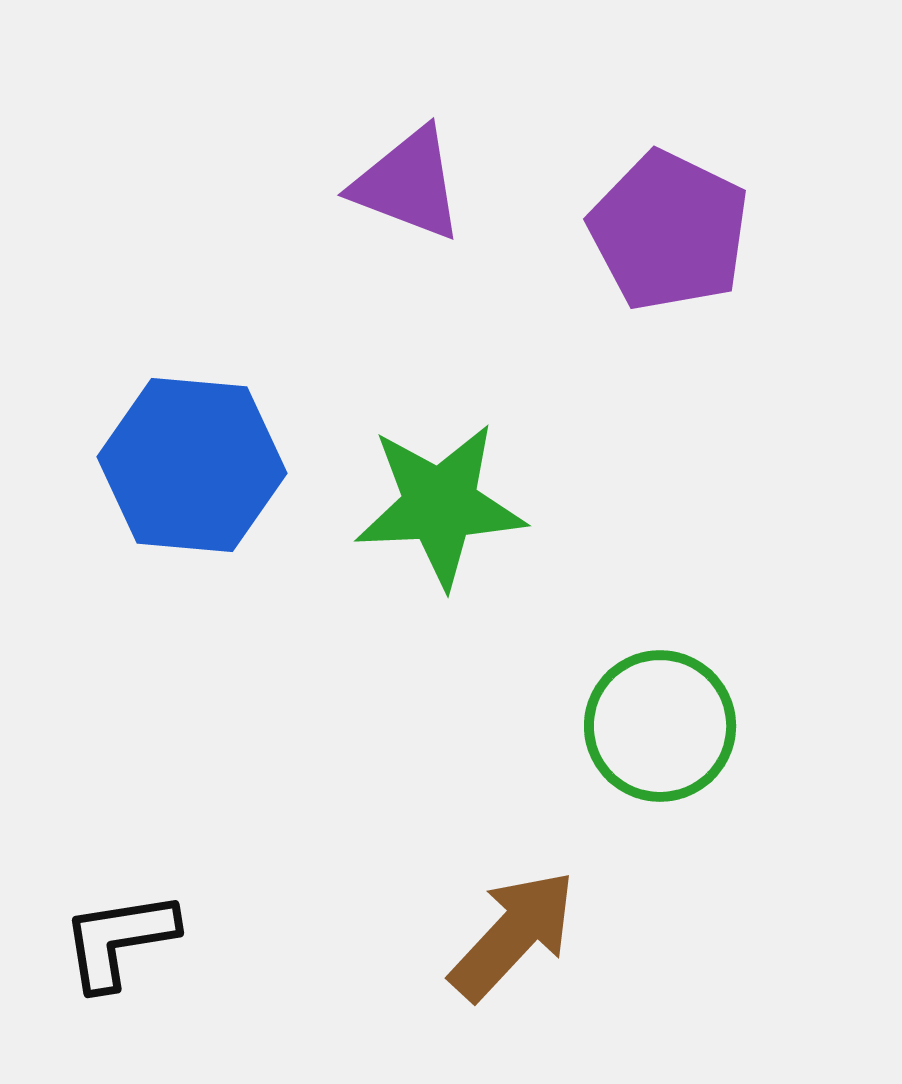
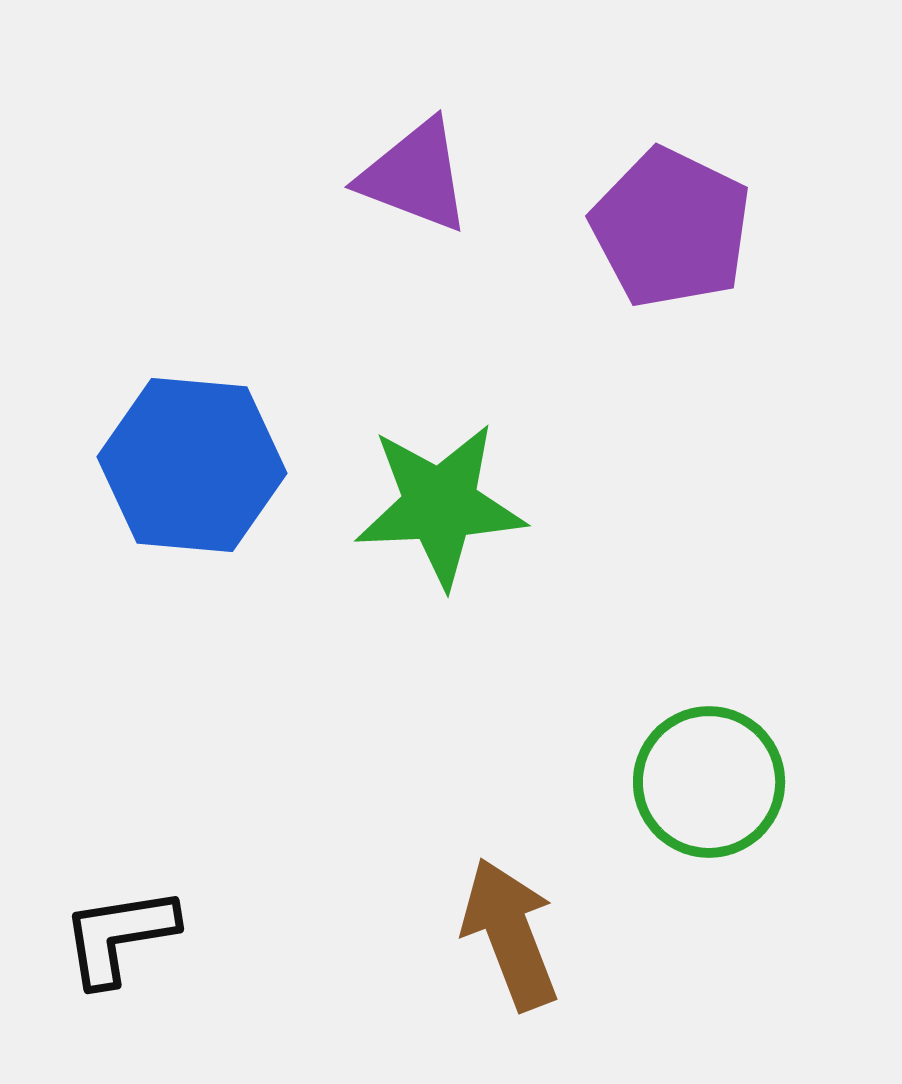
purple triangle: moved 7 px right, 8 px up
purple pentagon: moved 2 px right, 3 px up
green circle: moved 49 px right, 56 px down
brown arrow: moved 3 px left, 1 px up; rotated 64 degrees counterclockwise
black L-shape: moved 4 px up
